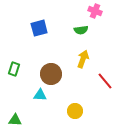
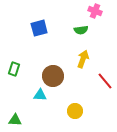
brown circle: moved 2 px right, 2 px down
